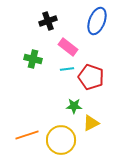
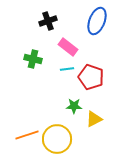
yellow triangle: moved 3 px right, 4 px up
yellow circle: moved 4 px left, 1 px up
